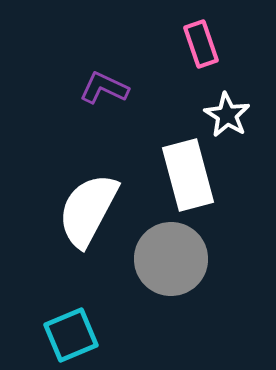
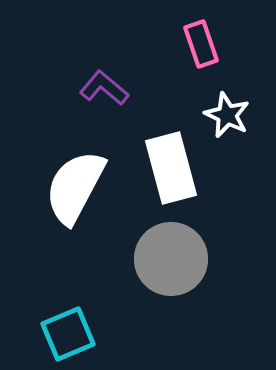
purple L-shape: rotated 15 degrees clockwise
white star: rotated 6 degrees counterclockwise
white rectangle: moved 17 px left, 7 px up
white semicircle: moved 13 px left, 23 px up
cyan square: moved 3 px left, 1 px up
